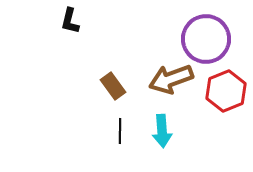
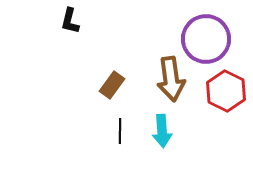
brown arrow: rotated 78 degrees counterclockwise
brown rectangle: moved 1 px left, 1 px up; rotated 72 degrees clockwise
red hexagon: rotated 12 degrees counterclockwise
